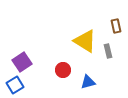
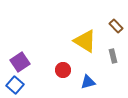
brown rectangle: rotated 32 degrees counterclockwise
gray rectangle: moved 5 px right, 5 px down
purple square: moved 2 px left
blue square: rotated 18 degrees counterclockwise
